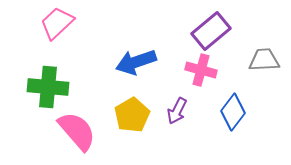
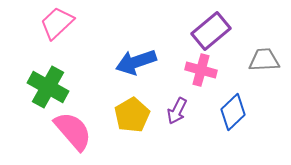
green cross: rotated 24 degrees clockwise
blue diamond: rotated 9 degrees clockwise
pink semicircle: moved 4 px left
